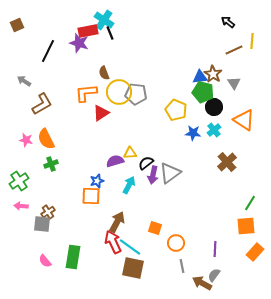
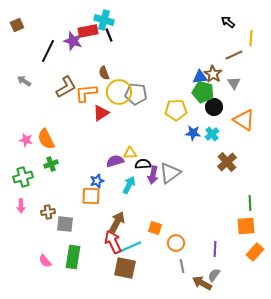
cyan cross at (104, 20): rotated 18 degrees counterclockwise
black line at (110, 33): moved 1 px left, 2 px down
yellow line at (252, 41): moved 1 px left, 3 px up
purple star at (79, 43): moved 6 px left, 2 px up
brown line at (234, 50): moved 5 px down
brown L-shape at (42, 104): moved 24 px right, 17 px up
yellow pentagon at (176, 110): rotated 25 degrees counterclockwise
cyan cross at (214, 130): moved 2 px left, 4 px down
black semicircle at (146, 163): moved 3 px left, 1 px down; rotated 35 degrees clockwise
green cross at (19, 181): moved 4 px right, 4 px up; rotated 18 degrees clockwise
green line at (250, 203): rotated 35 degrees counterclockwise
pink arrow at (21, 206): rotated 96 degrees counterclockwise
brown cross at (48, 212): rotated 24 degrees clockwise
gray square at (42, 224): moved 23 px right
cyan line at (130, 247): rotated 60 degrees counterclockwise
brown square at (133, 268): moved 8 px left
